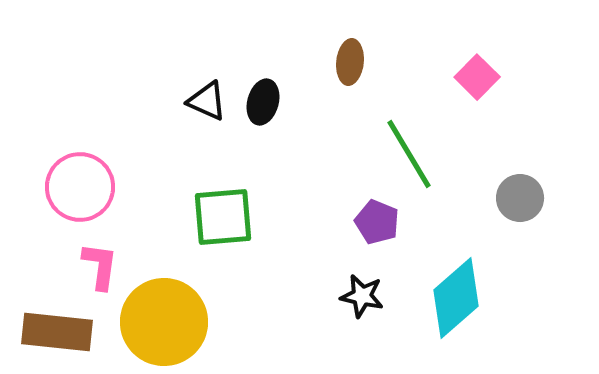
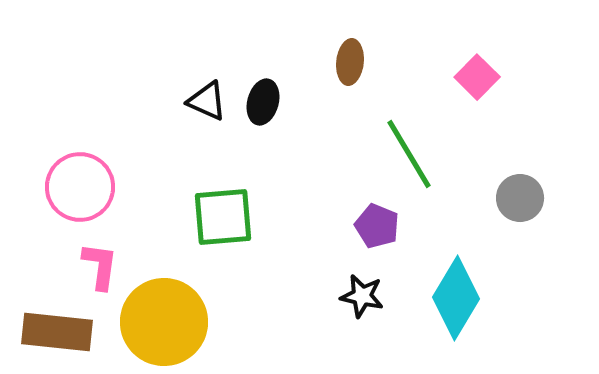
purple pentagon: moved 4 px down
cyan diamond: rotated 18 degrees counterclockwise
